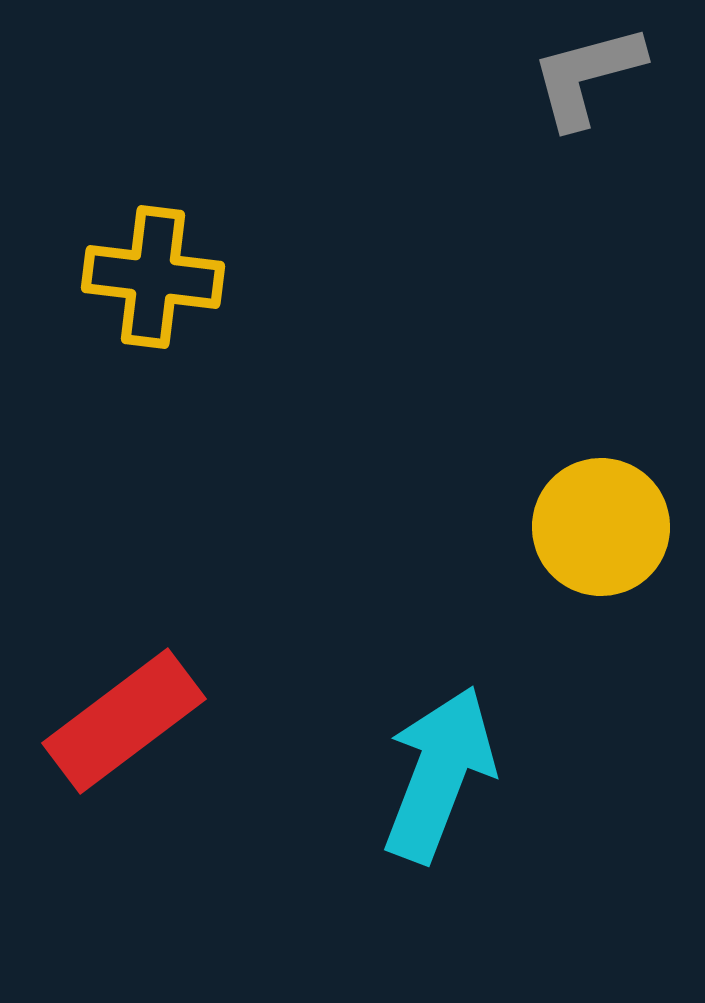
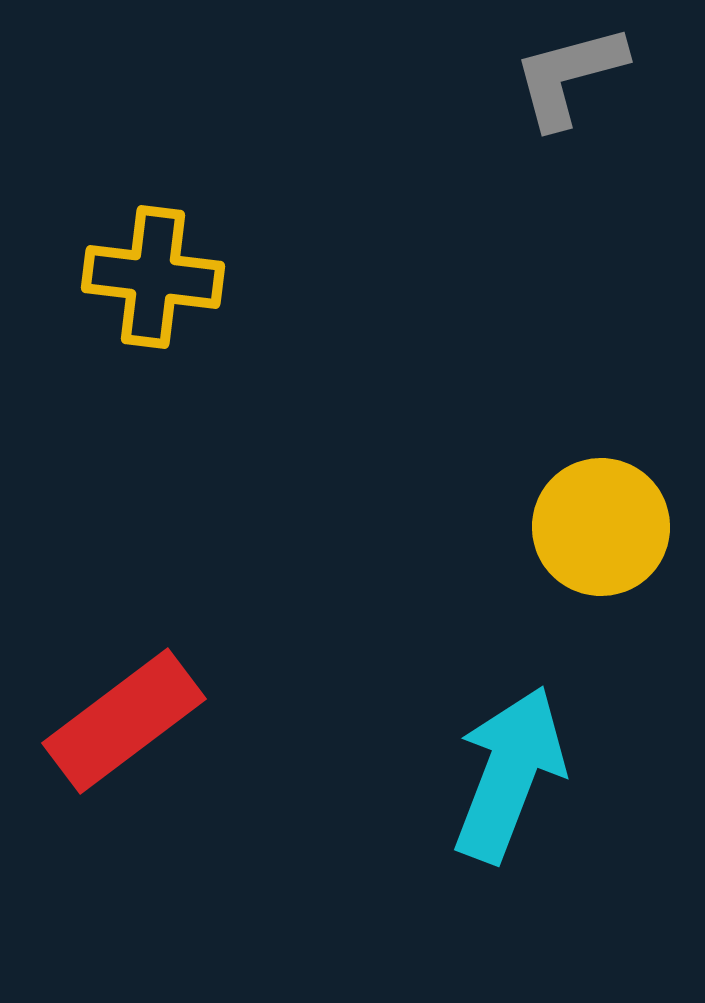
gray L-shape: moved 18 px left
cyan arrow: moved 70 px right
